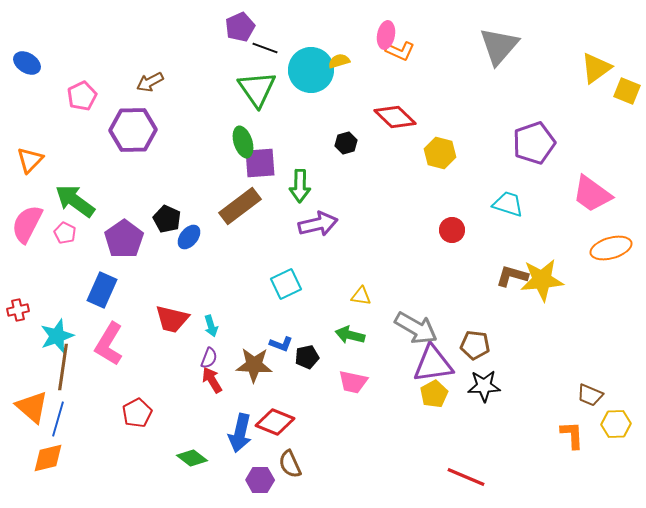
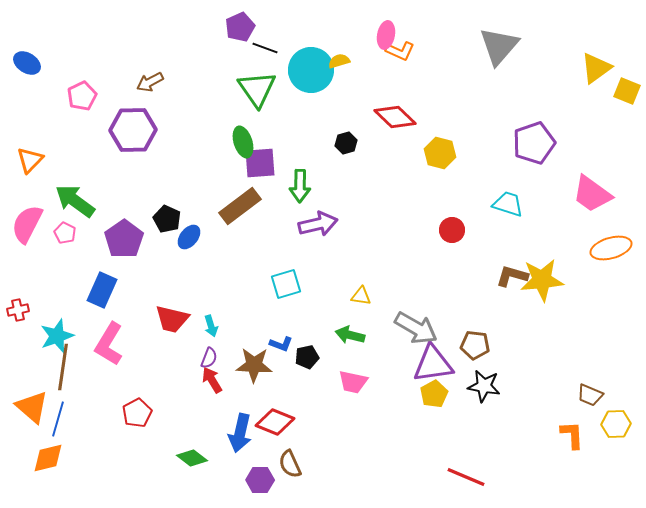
cyan square at (286, 284): rotated 8 degrees clockwise
black star at (484, 386): rotated 12 degrees clockwise
